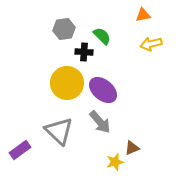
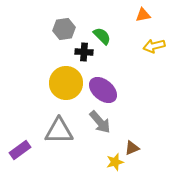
yellow arrow: moved 3 px right, 2 px down
yellow circle: moved 1 px left
gray triangle: rotated 44 degrees counterclockwise
